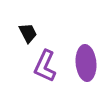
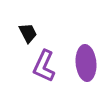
purple L-shape: moved 1 px left
